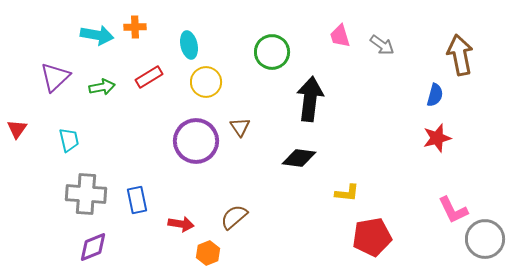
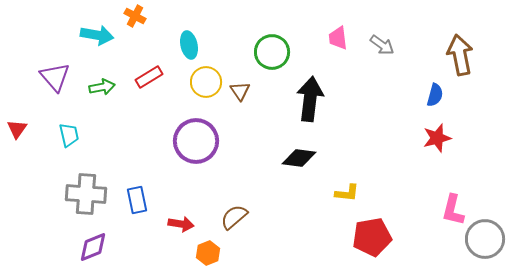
orange cross: moved 11 px up; rotated 30 degrees clockwise
pink trapezoid: moved 2 px left, 2 px down; rotated 10 degrees clockwise
purple triangle: rotated 28 degrees counterclockwise
brown triangle: moved 36 px up
cyan trapezoid: moved 5 px up
pink L-shape: rotated 40 degrees clockwise
